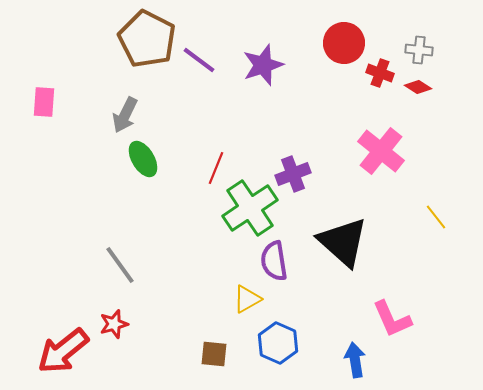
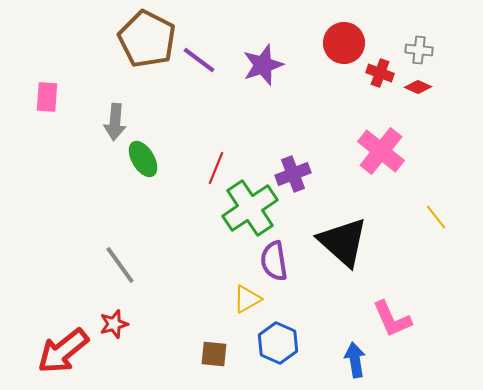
red diamond: rotated 8 degrees counterclockwise
pink rectangle: moved 3 px right, 5 px up
gray arrow: moved 10 px left, 7 px down; rotated 21 degrees counterclockwise
